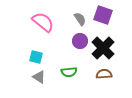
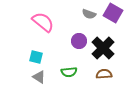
purple square: moved 10 px right, 2 px up; rotated 12 degrees clockwise
gray semicircle: moved 9 px right, 5 px up; rotated 144 degrees clockwise
purple circle: moved 1 px left
